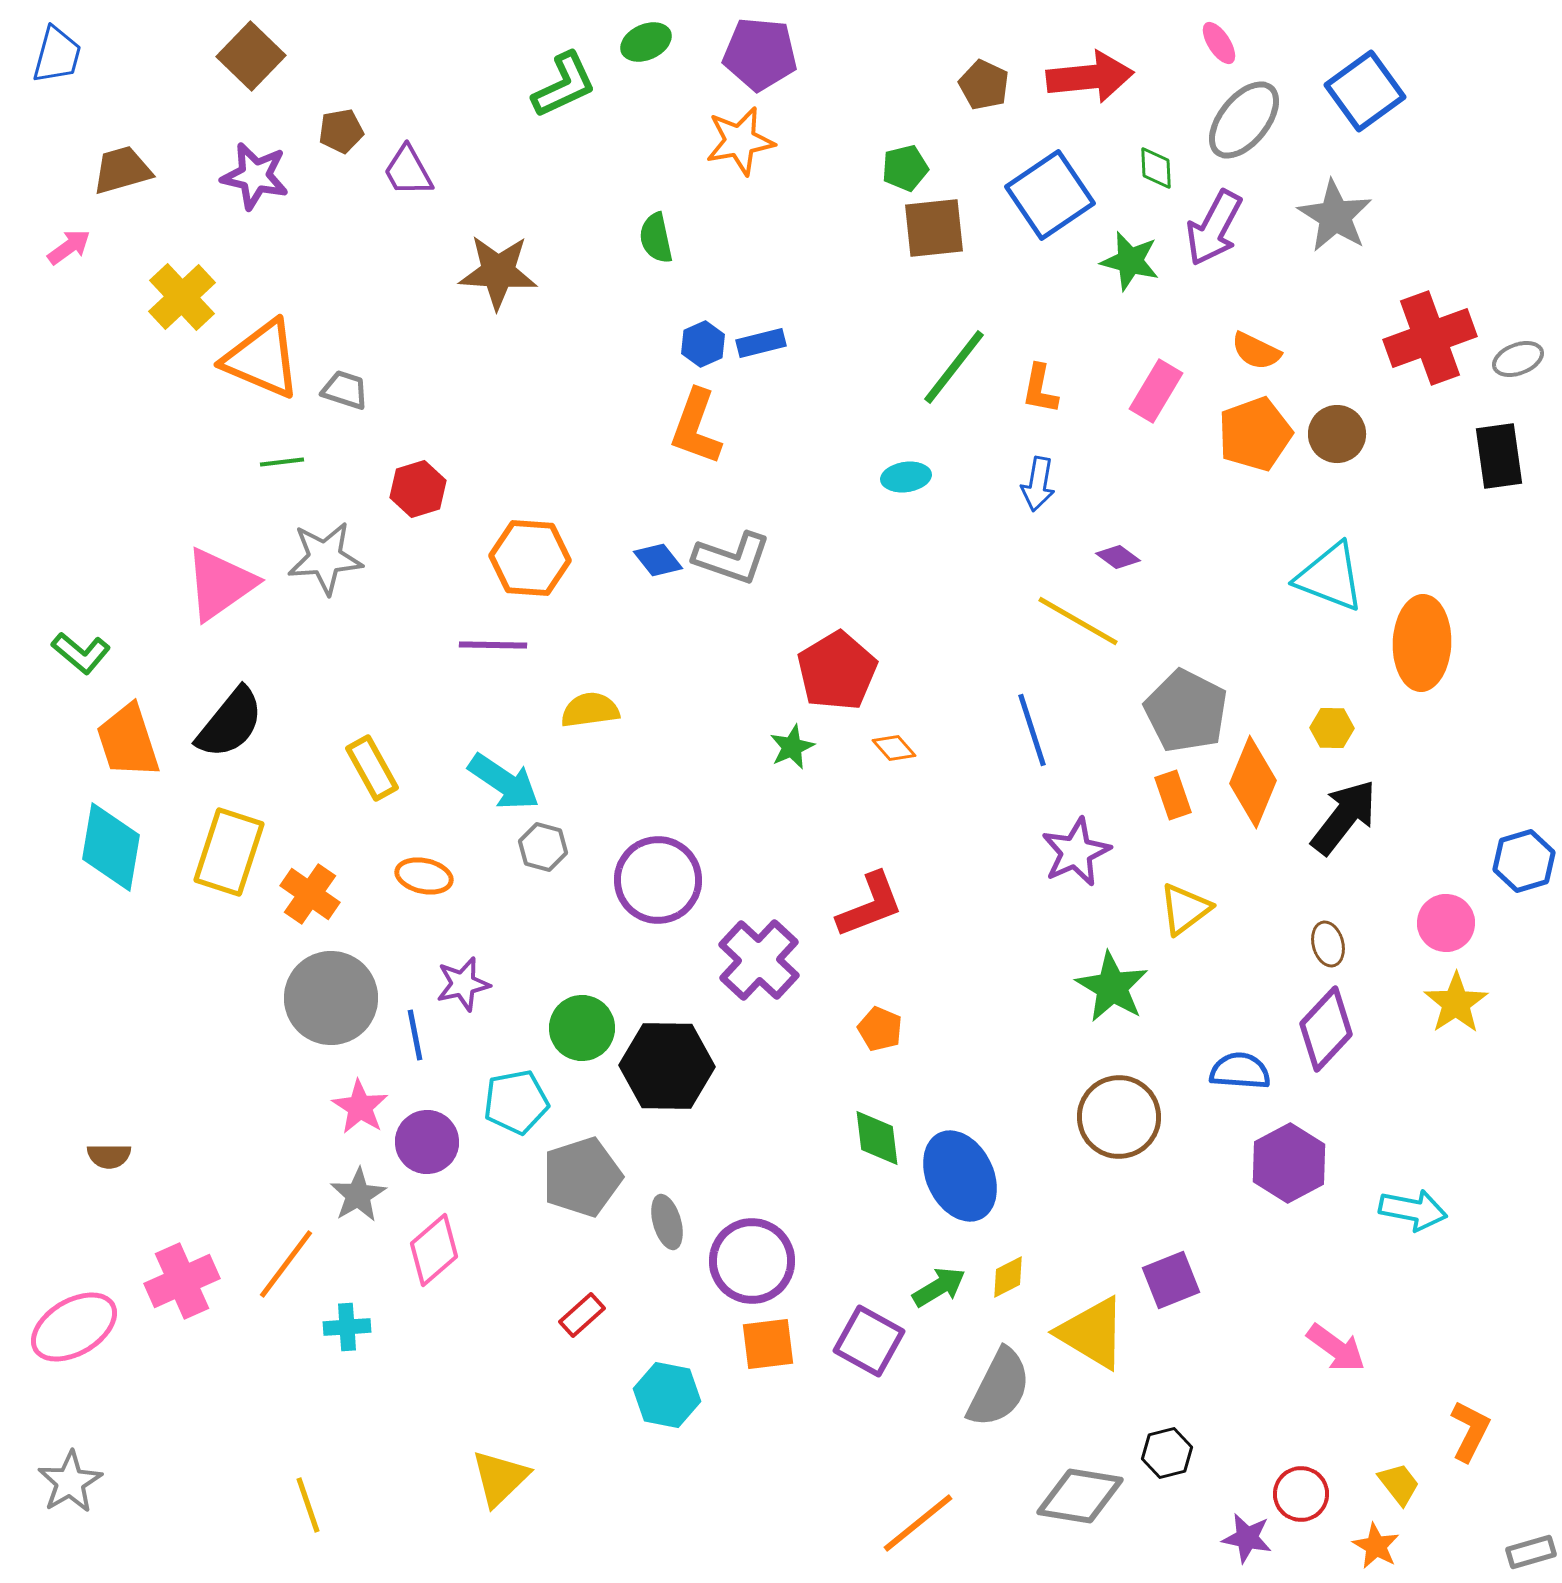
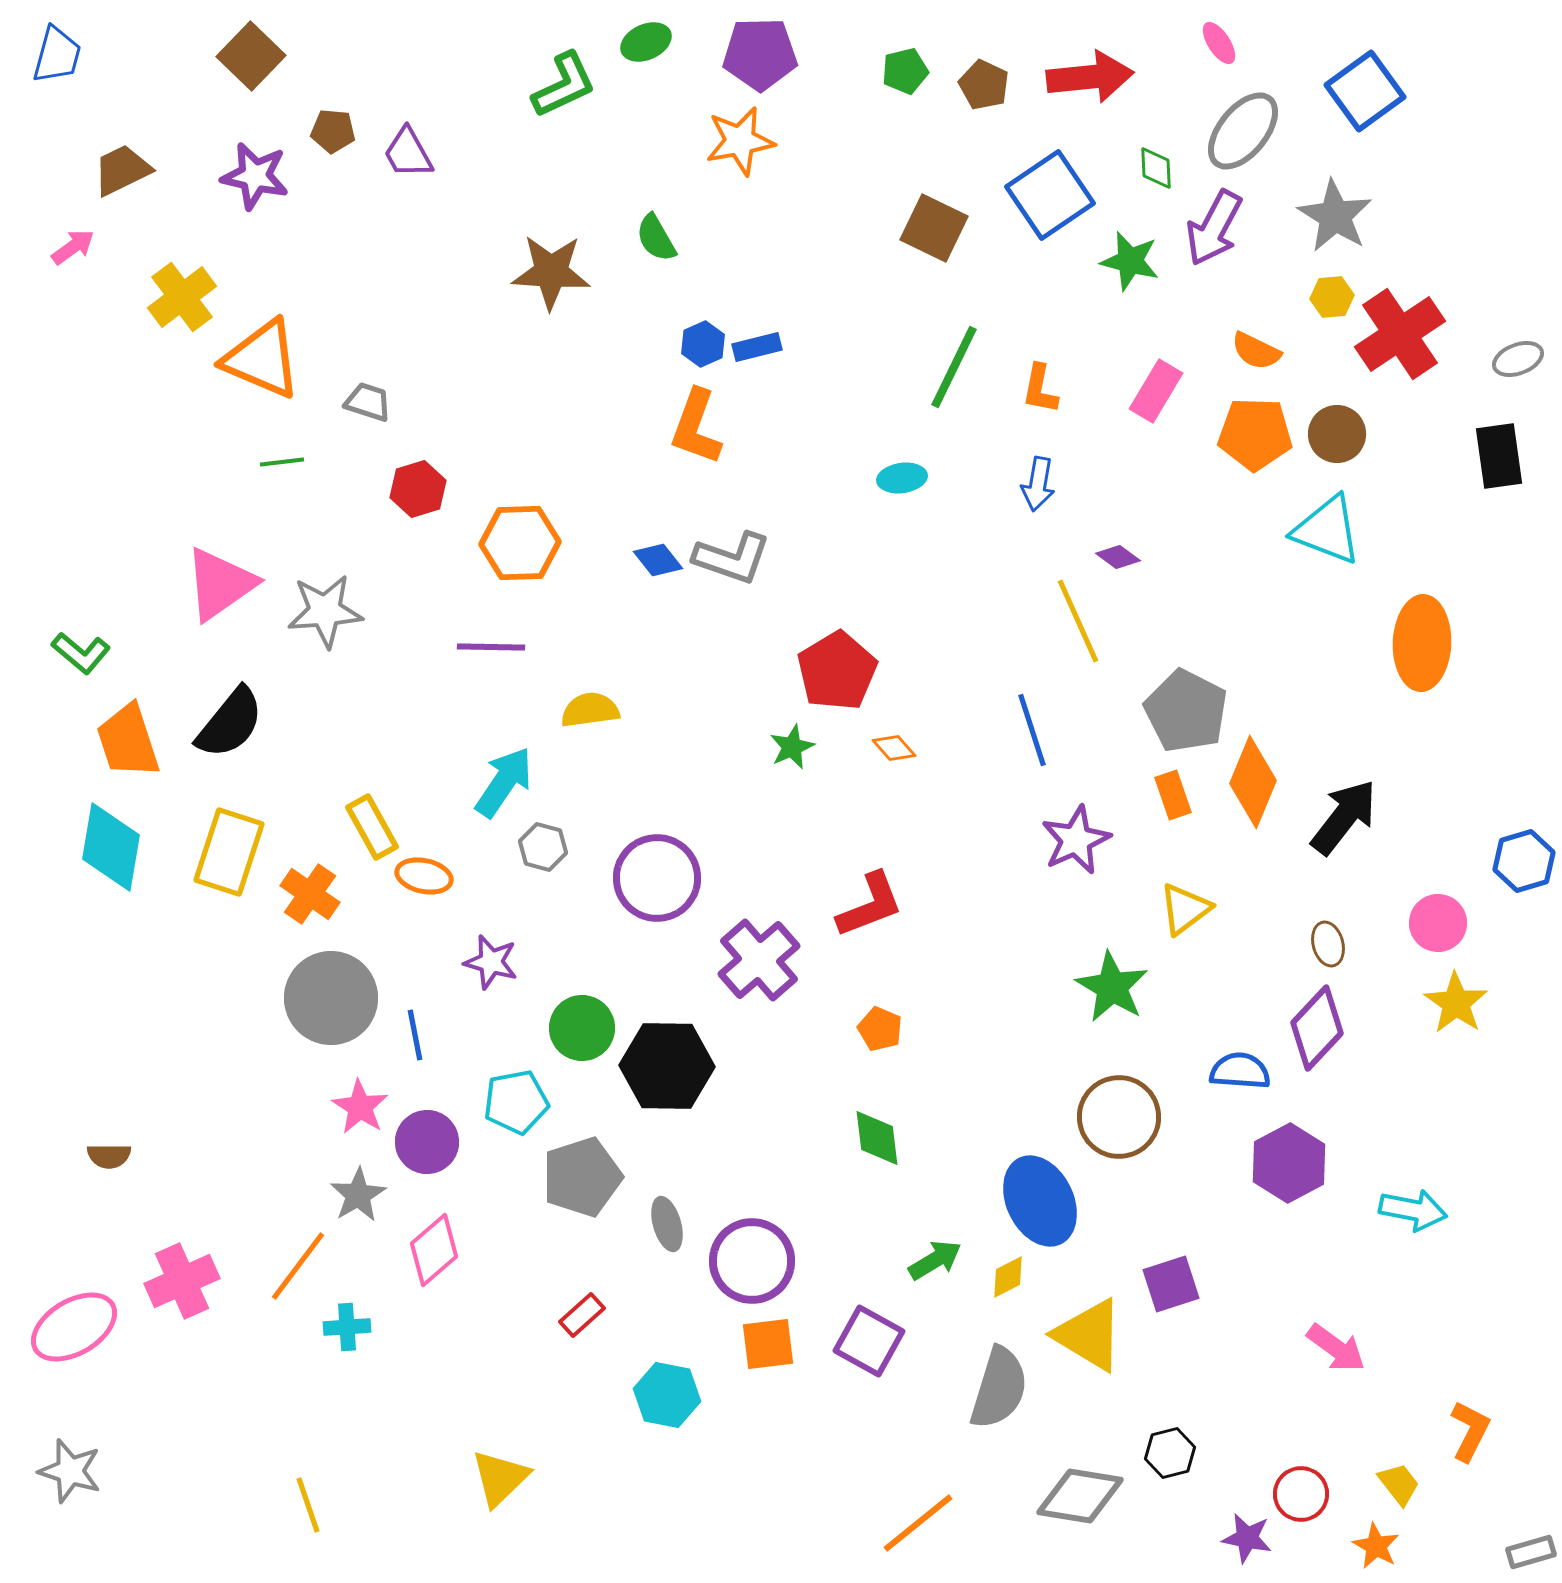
purple pentagon at (760, 54): rotated 6 degrees counterclockwise
gray ellipse at (1244, 120): moved 1 px left, 11 px down
brown pentagon at (341, 131): moved 8 px left; rotated 15 degrees clockwise
green pentagon at (905, 168): moved 97 px up
brown trapezoid at (122, 170): rotated 10 degrees counterclockwise
purple trapezoid at (408, 171): moved 18 px up
brown square at (934, 228): rotated 32 degrees clockwise
green semicircle at (656, 238): rotated 18 degrees counterclockwise
pink arrow at (69, 247): moved 4 px right
brown star at (498, 272): moved 53 px right
yellow cross at (182, 297): rotated 6 degrees clockwise
red cross at (1430, 338): moved 30 px left, 4 px up; rotated 14 degrees counterclockwise
blue rectangle at (761, 343): moved 4 px left, 4 px down
green line at (954, 367): rotated 12 degrees counterclockwise
gray trapezoid at (345, 390): moved 23 px right, 12 px down
orange pentagon at (1255, 434): rotated 22 degrees clockwise
cyan ellipse at (906, 477): moved 4 px left, 1 px down
gray star at (325, 558): moved 53 px down
orange hexagon at (530, 558): moved 10 px left, 15 px up; rotated 6 degrees counterclockwise
cyan triangle at (1330, 577): moved 3 px left, 47 px up
yellow line at (1078, 621): rotated 36 degrees clockwise
purple line at (493, 645): moved 2 px left, 2 px down
yellow hexagon at (1332, 728): moved 431 px up; rotated 6 degrees counterclockwise
yellow rectangle at (372, 768): moved 59 px down
cyan arrow at (504, 782): rotated 90 degrees counterclockwise
purple star at (1076, 852): moved 12 px up
purple circle at (658, 880): moved 1 px left, 2 px up
pink circle at (1446, 923): moved 8 px left
purple cross at (759, 960): rotated 6 degrees clockwise
purple star at (463, 984): moved 28 px right, 22 px up; rotated 28 degrees clockwise
yellow star at (1456, 1003): rotated 4 degrees counterclockwise
purple diamond at (1326, 1029): moved 9 px left, 1 px up
blue ellipse at (960, 1176): moved 80 px right, 25 px down
gray ellipse at (667, 1222): moved 2 px down
orange line at (286, 1264): moved 12 px right, 2 px down
purple square at (1171, 1280): moved 4 px down; rotated 4 degrees clockwise
green arrow at (939, 1287): moved 4 px left, 27 px up
yellow triangle at (1092, 1333): moved 3 px left, 2 px down
gray semicircle at (999, 1388): rotated 10 degrees counterclockwise
black hexagon at (1167, 1453): moved 3 px right
gray star at (70, 1482): moved 11 px up; rotated 24 degrees counterclockwise
